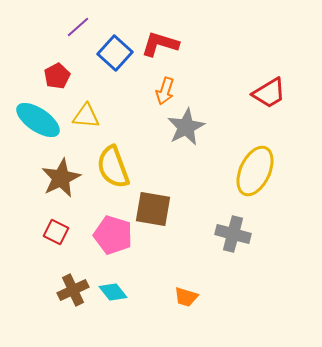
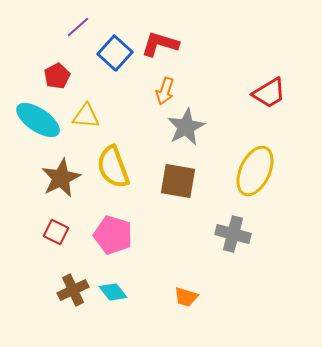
brown square: moved 25 px right, 28 px up
